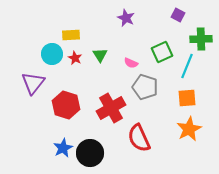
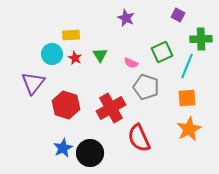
gray pentagon: moved 1 px right
